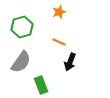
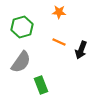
orange star: rotated 24 degrees clockwise
black arrow: moved 11 px right, 12 px up
